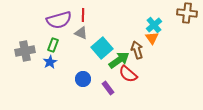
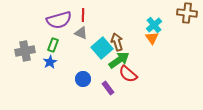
brown arrow: moved 20 px left, 8 px up
